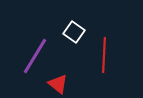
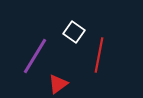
red line: moved 5 px left; rotated 8 degrees clockwise
red triangle: rotated 45 degrees clockwise
